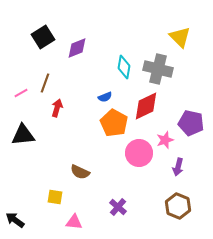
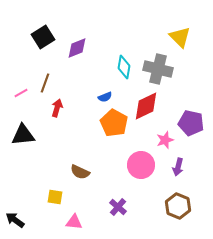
pink circle: moved 2 px right, 12 px down
